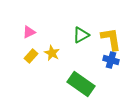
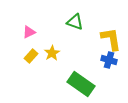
green triangle: moved 6 px left, 13 px up; rotated 48 degrees clockwise
yellow star: rotated 14 degrees clockwise
blue cross: moved 2 px left
